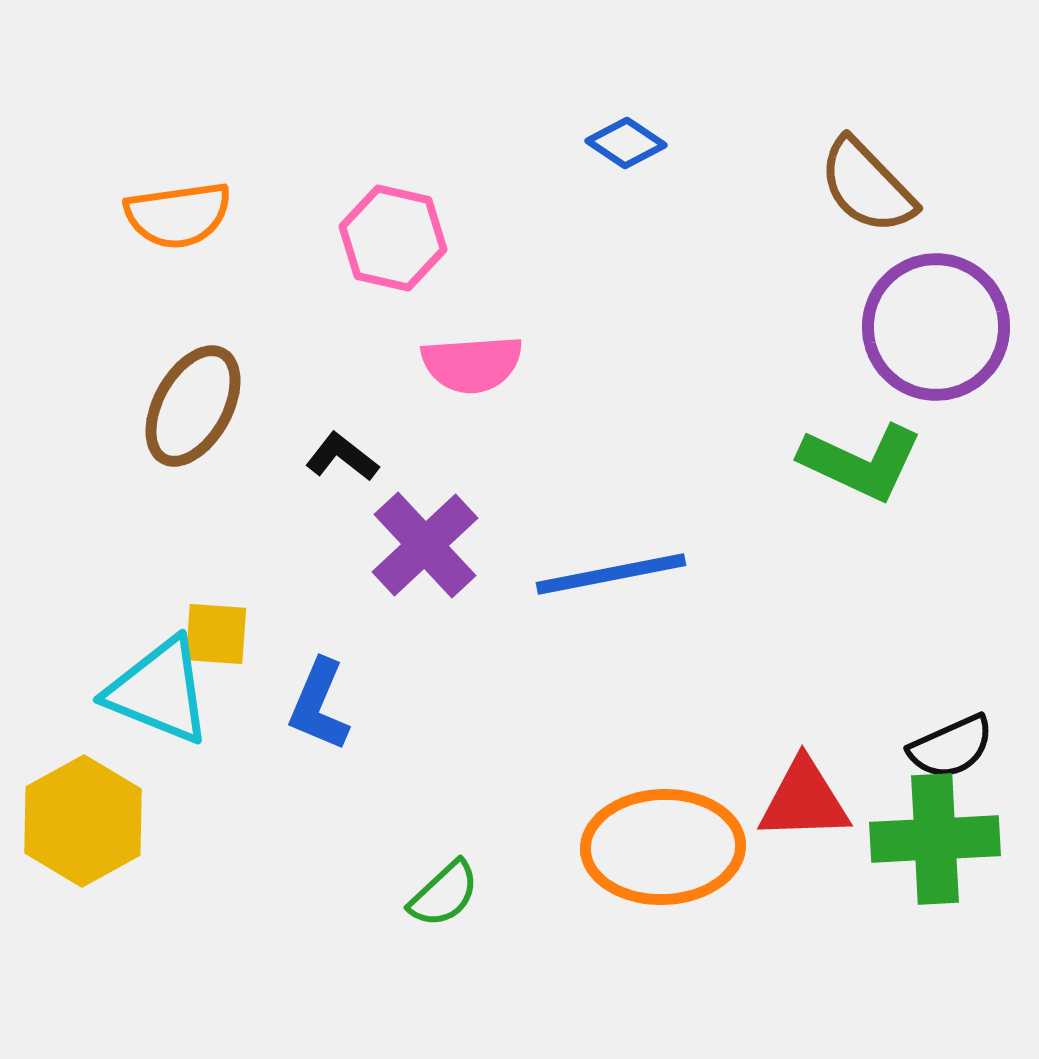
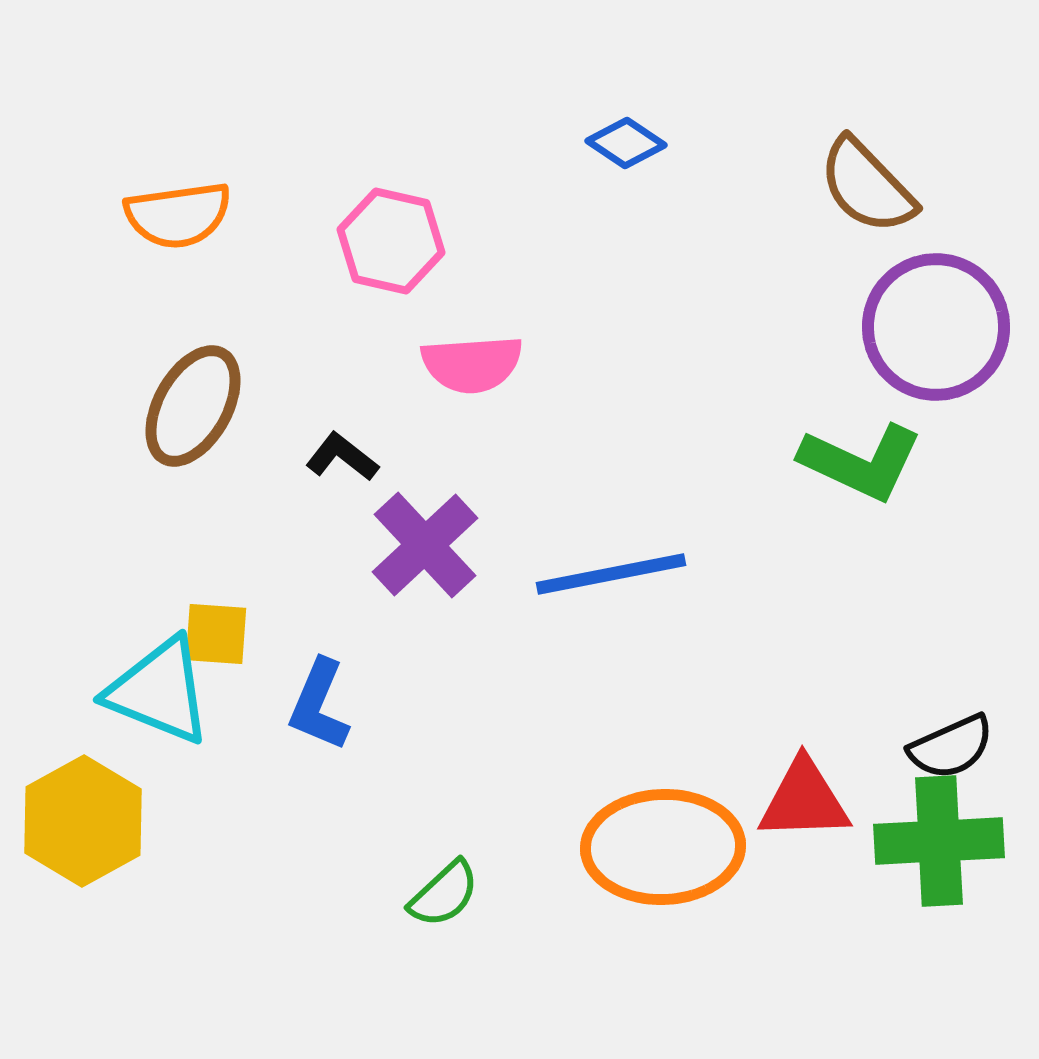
pink hexagon: moved 2 px left, 3 px down
green cross: moved 4 px right, 2 px down
